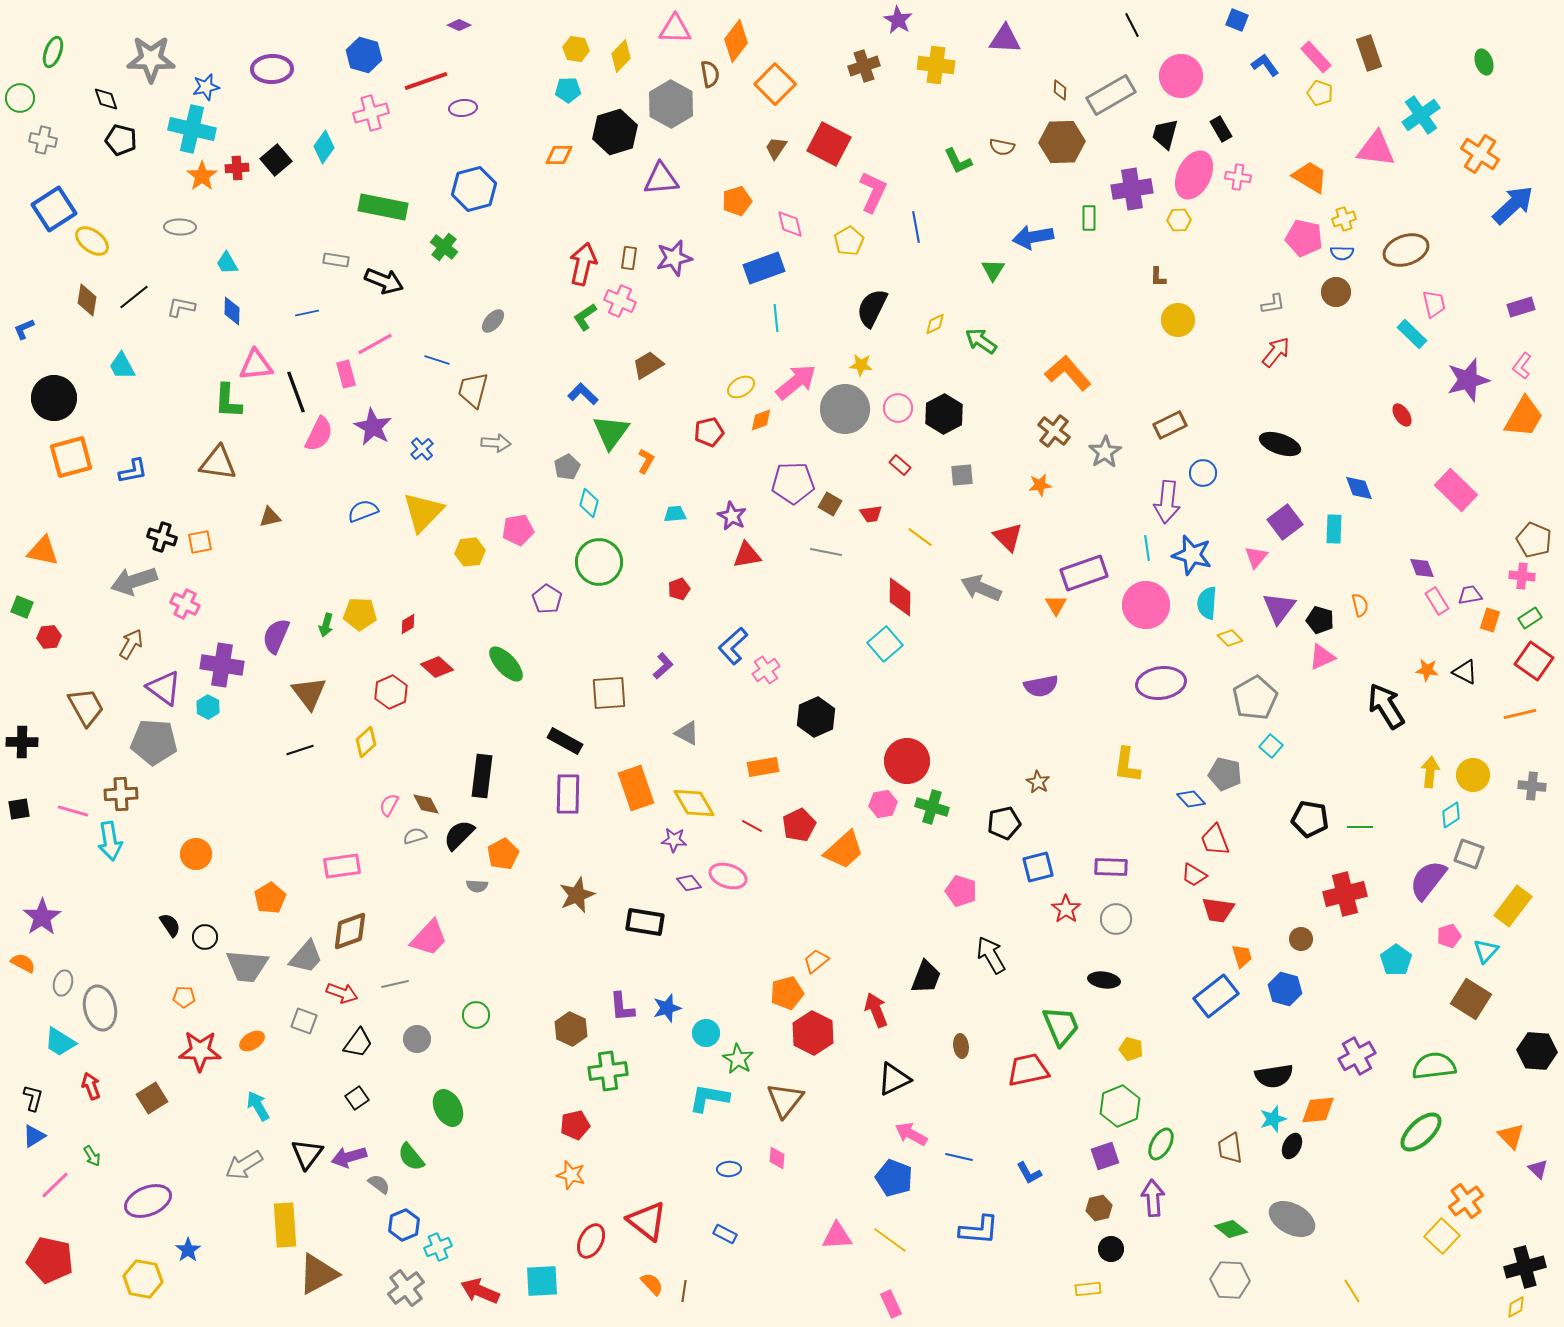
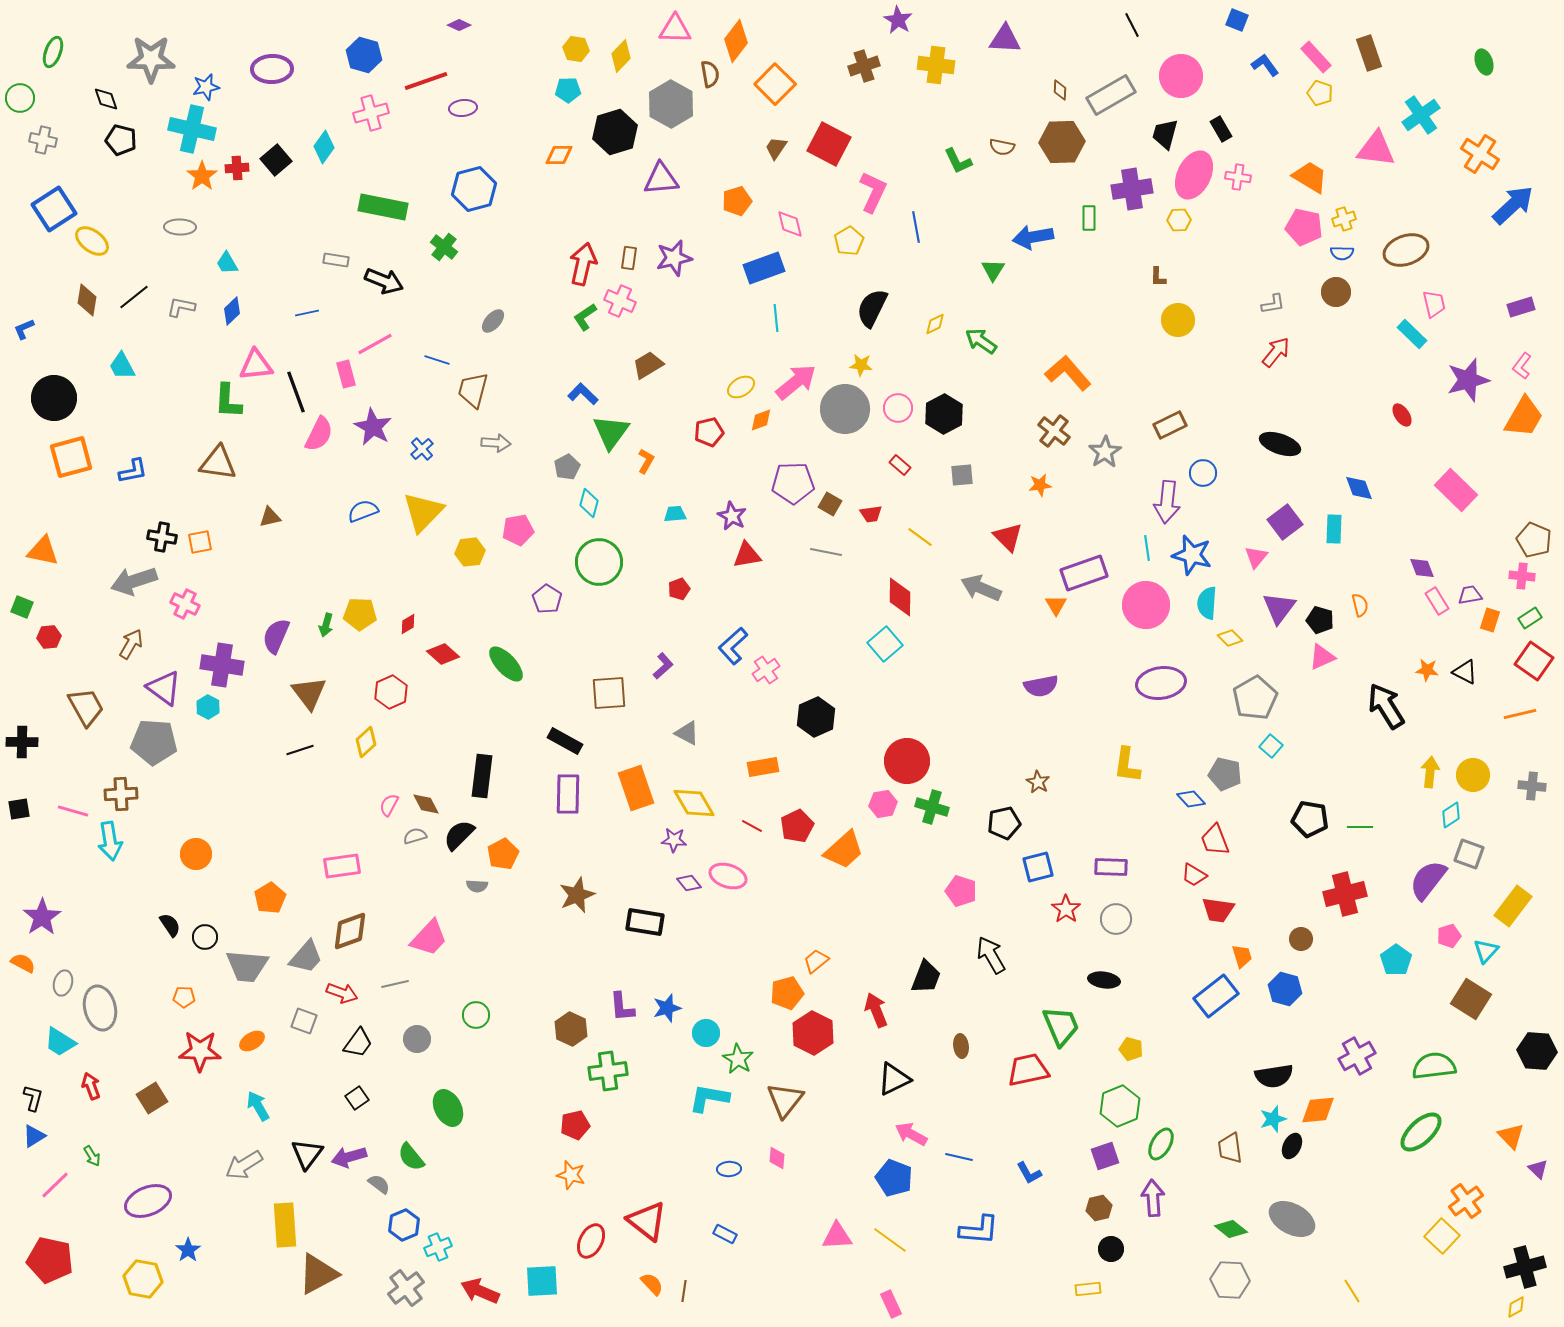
pink pentagon at (1304, 238): moved 11 px up
blue diamond at (232, 311): rotated 44 degrees clockwise
black cross at (162, 537): rotated 8 degrees counterclockwise
red diamond at (437, 667): moved 6 px right, 13 px up
red pentagon at (799, 825): moved 2 px left, 1 px down
